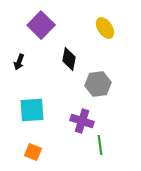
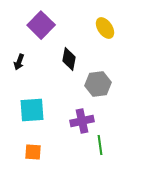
purple cross: rotated 30 degrees counterclockwise
orange square: rotated 18 degrees counterclockwise
